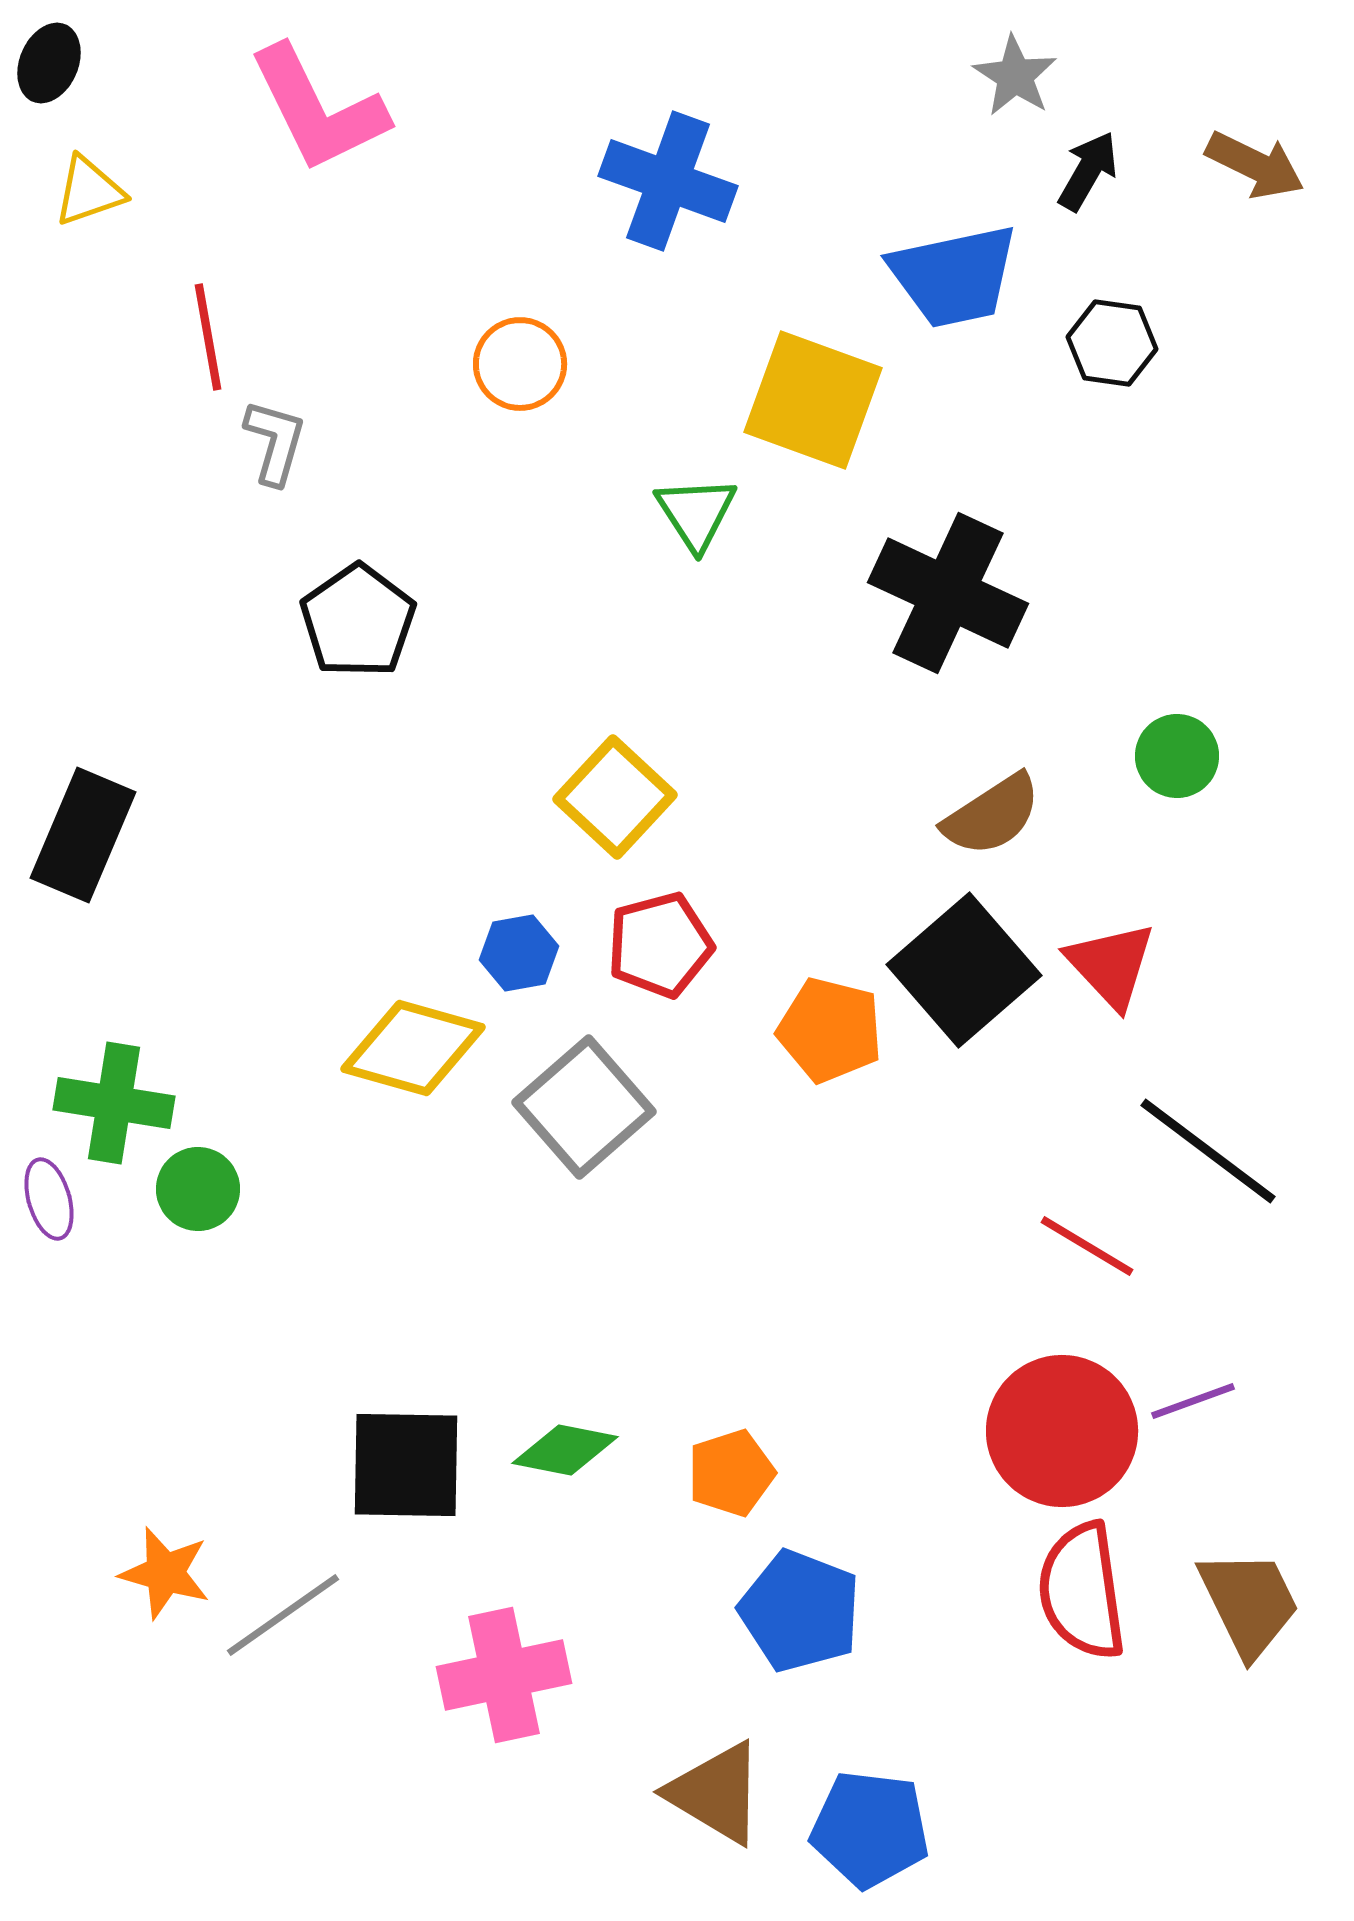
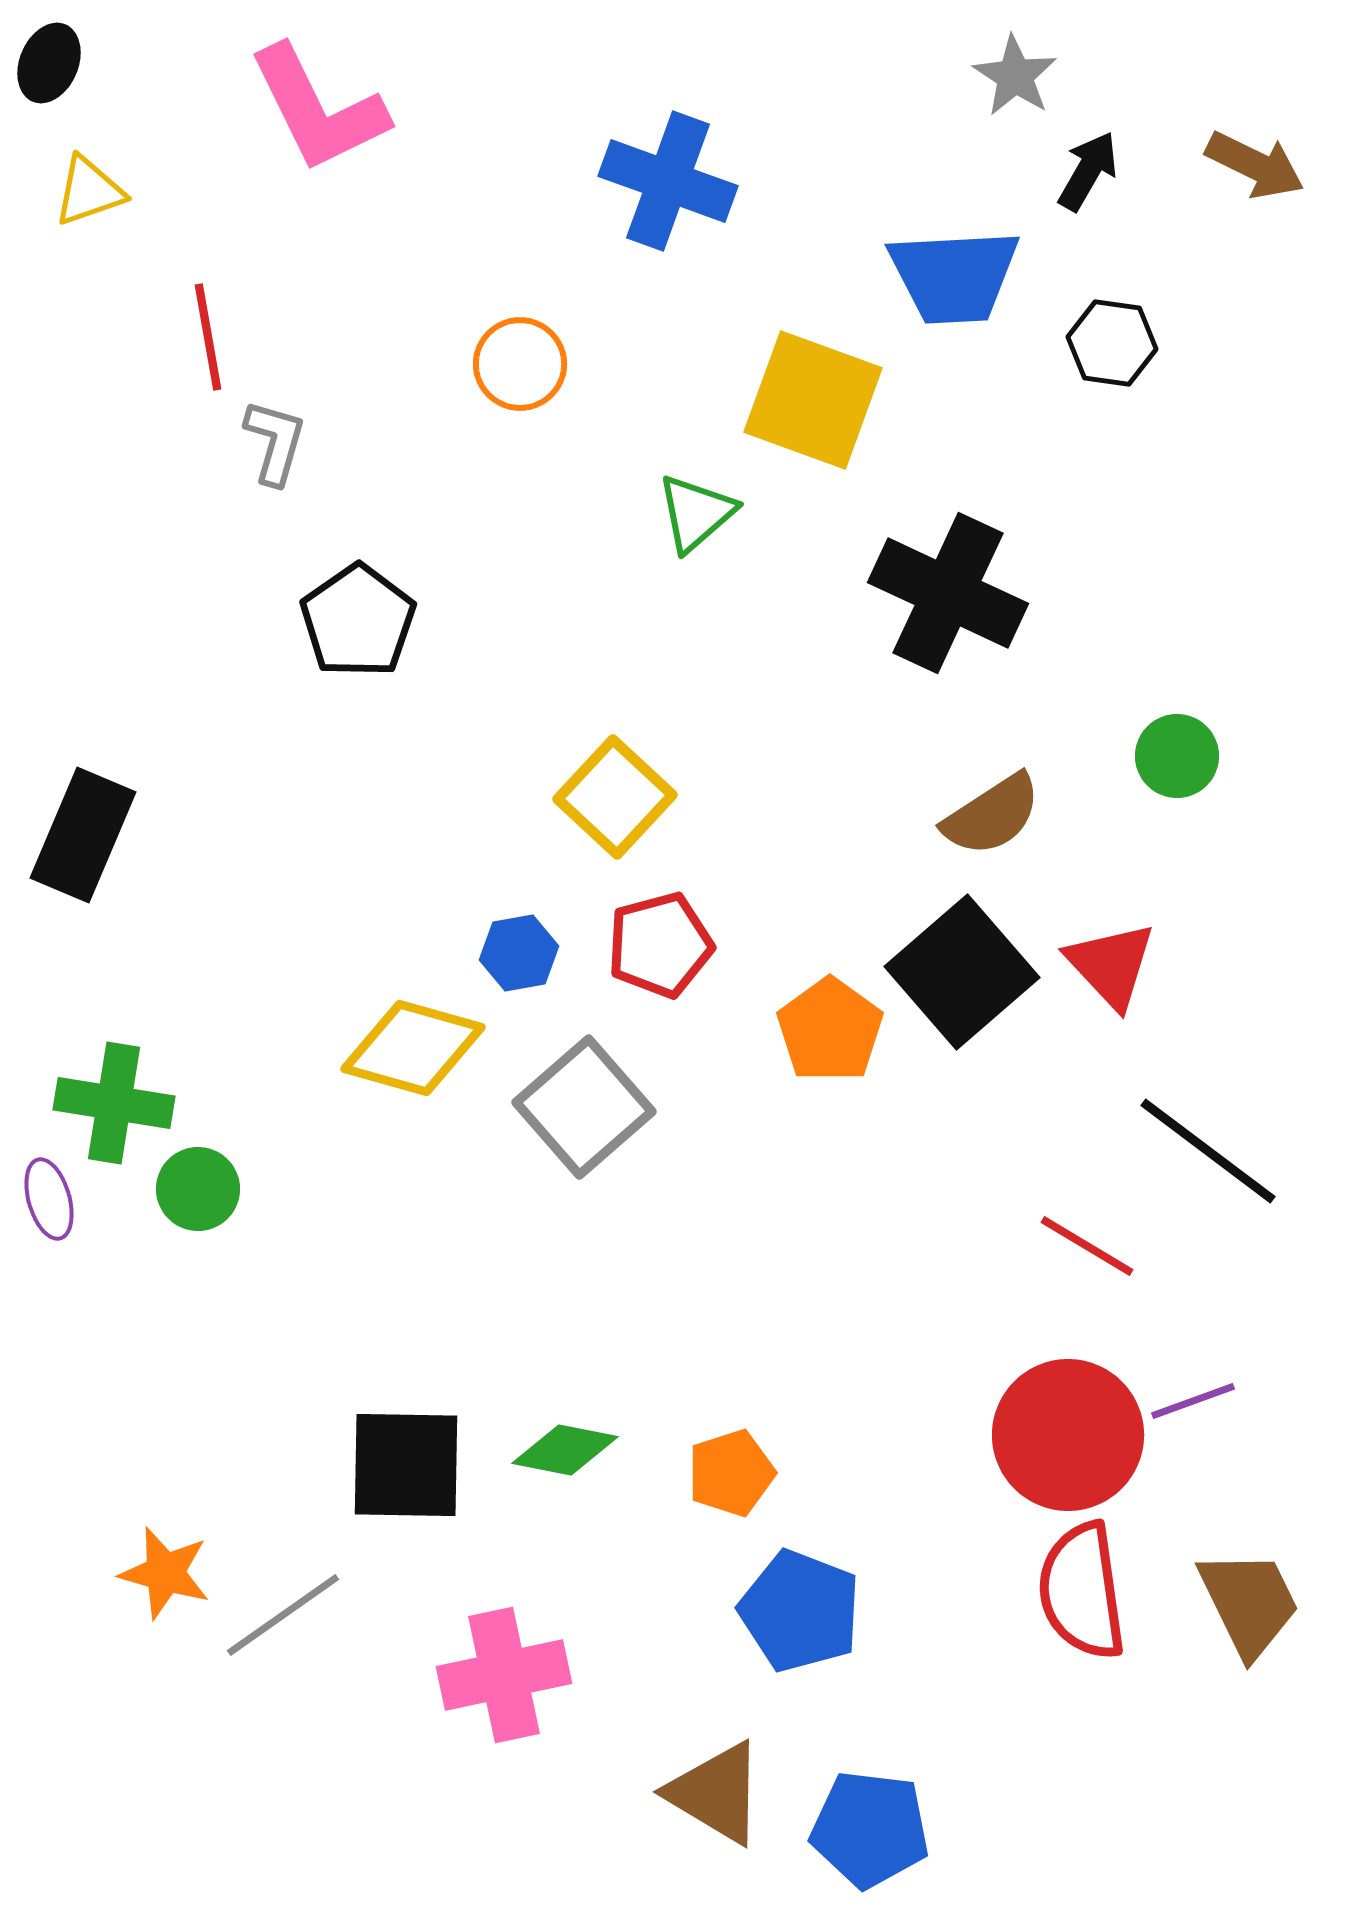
blue trapezoid at (954, 276): rotated 9 degrees clockwise
green triangle at (696, 513): rotated 22 degrees clockwise
black square at (964, 970): moved 2 px left, 2 px down
orange pentagon at (830, 1030): rotated 22 degrees clockwise
red circle at (1062, 1431): moved 6 px right, 4 px down
